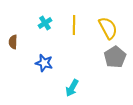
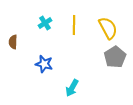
blue star: moved 1 px down
